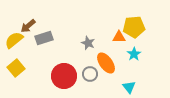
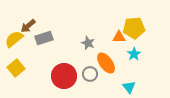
yellow pentagon: moved 1 px down
yellow semicircle: moved 1 px up
